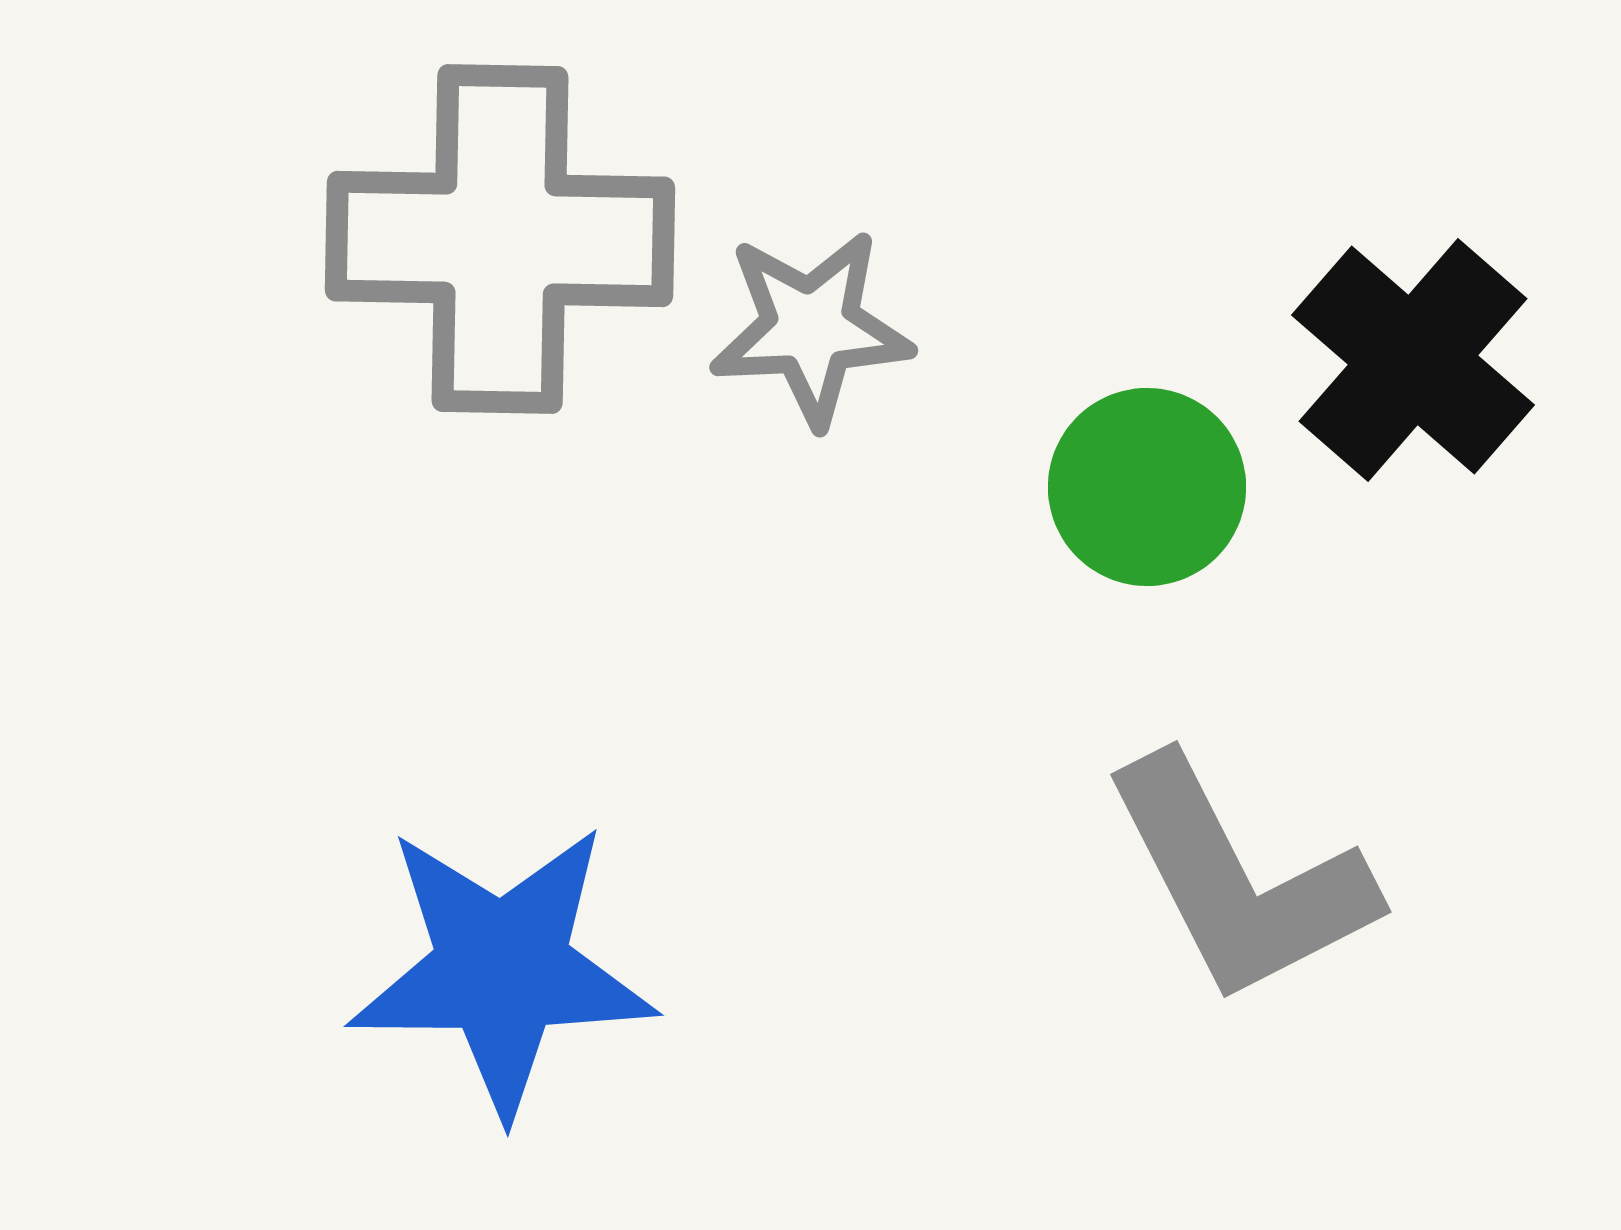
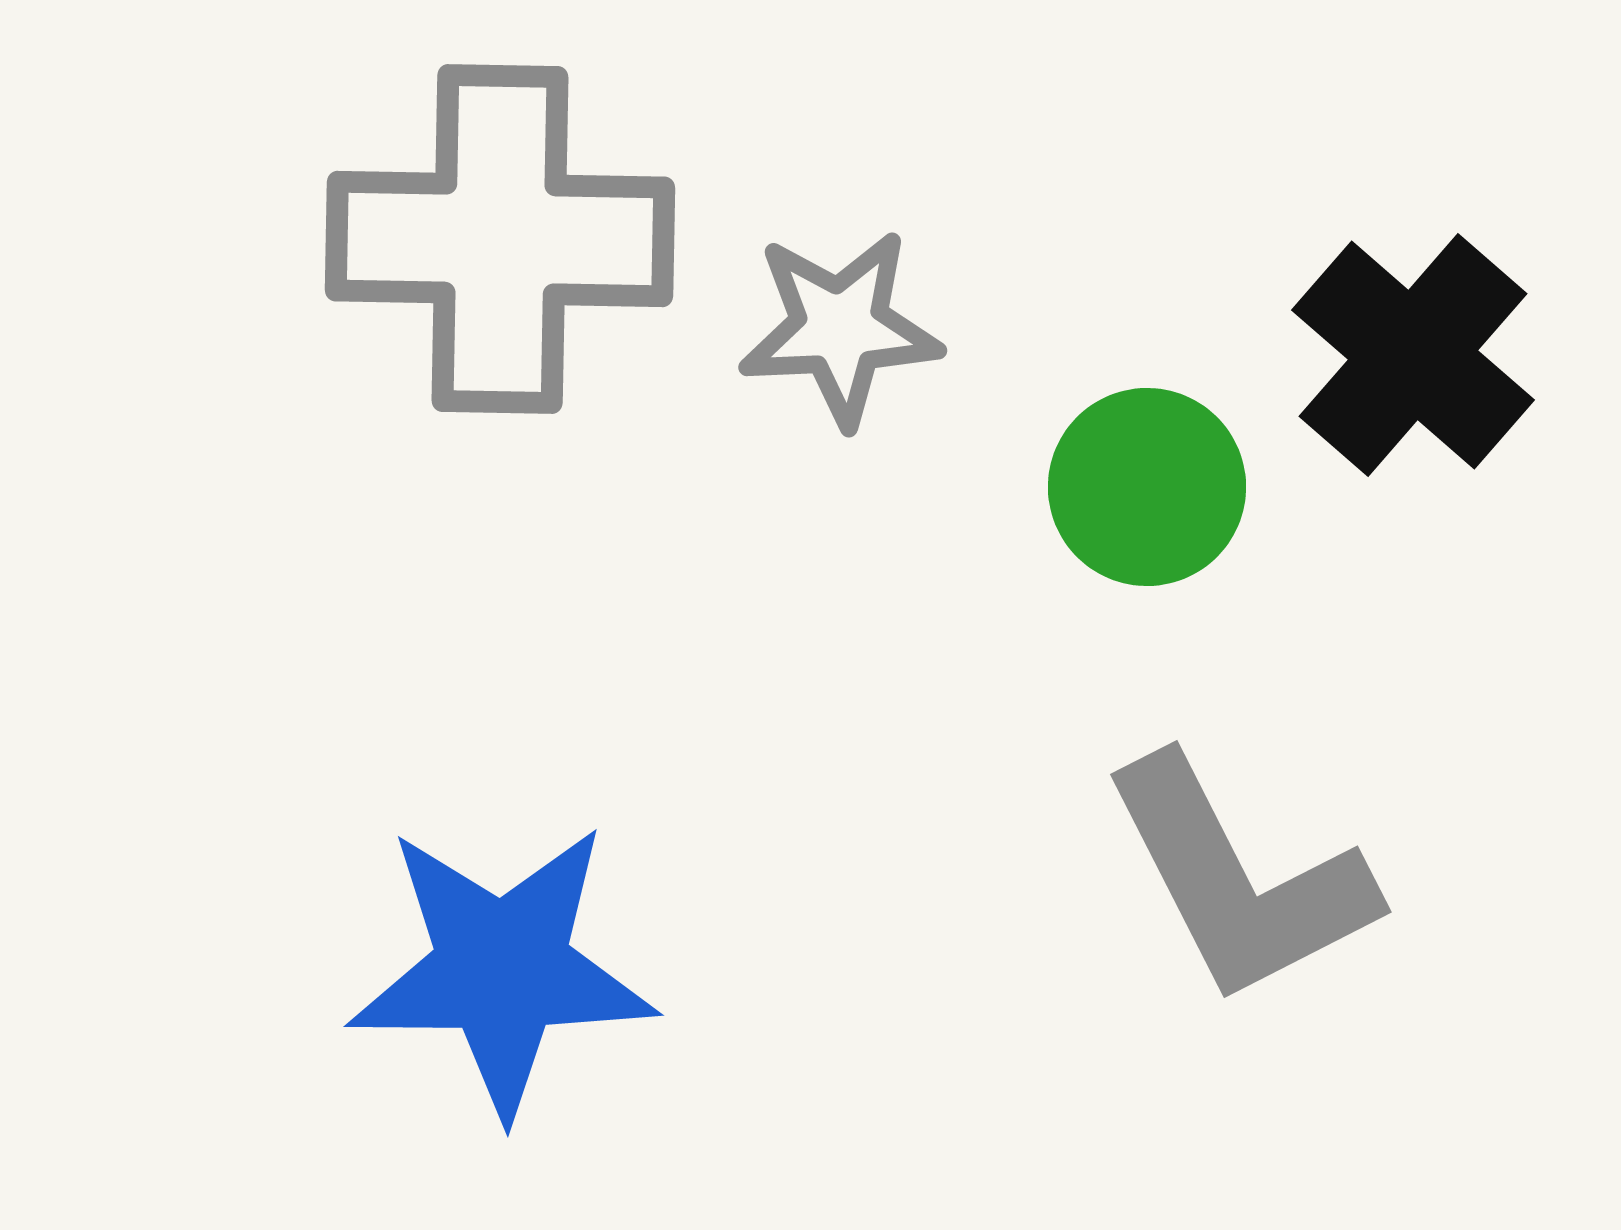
gray star: moved 29 px right
black cross: moved 5 px up
